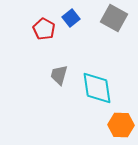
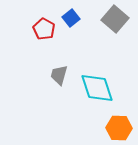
gray square: moved 1 px right, 1 px down; rotated 12 degrees clockwise
cyan diamond: rotated 9 degrees counterclockwise
orange hexagon: moved 2 px left, 3 px down
